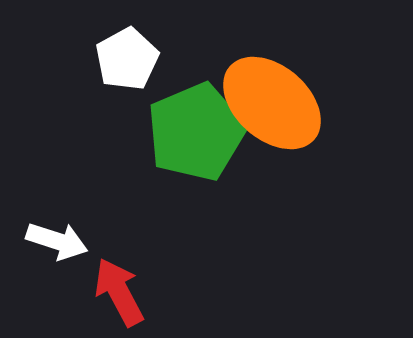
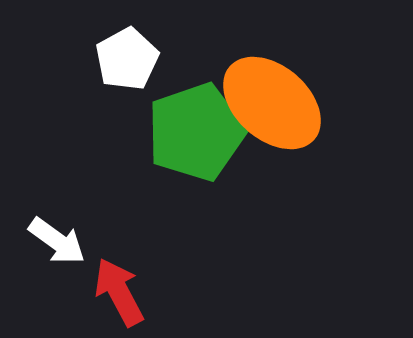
green pentagon: rotated 4 degrees clockwise
white arrow: rotated 18 degrees clockwise
